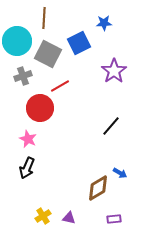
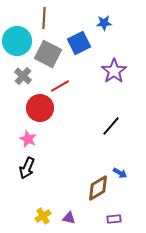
gray cross: rotated 30 degrees counterclockwise
